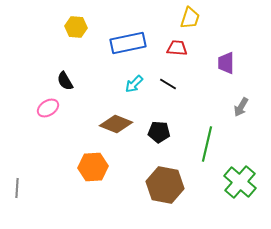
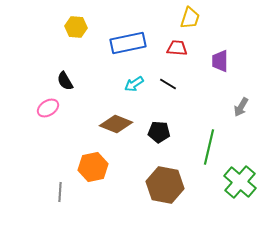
purple trapezoid: moved 6 px left, 2 px up
cyan arrow: rotated 12 degrees clockwise
green line: moved 2 px right, 3 px down
orange hexagon: rotated 8 degrees counterclockwise
gray line: moved 43 px right, 4 px down
